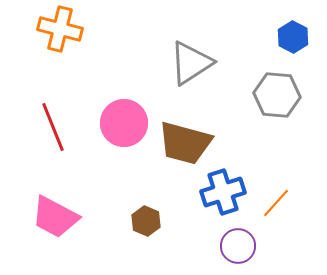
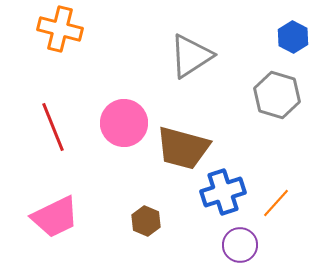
gray triangle: moved 7 px up
gray hexagon: rotated 12 degrees clockwise
brown trapezoid: moved 2 px left, 5 px down
pink trapezoid: rotated 54 degrees counterclockwise
purple circle: moved 2 px right, 1 px up
